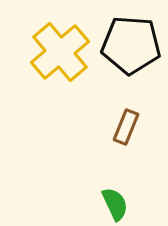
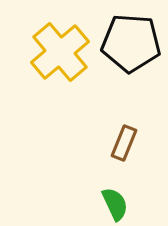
black pentagon: moved 2 px up
brown rectangle: moved 2 px left, 16 px down
